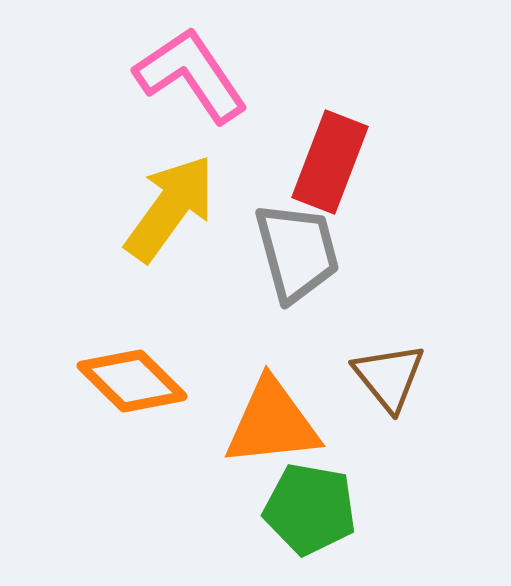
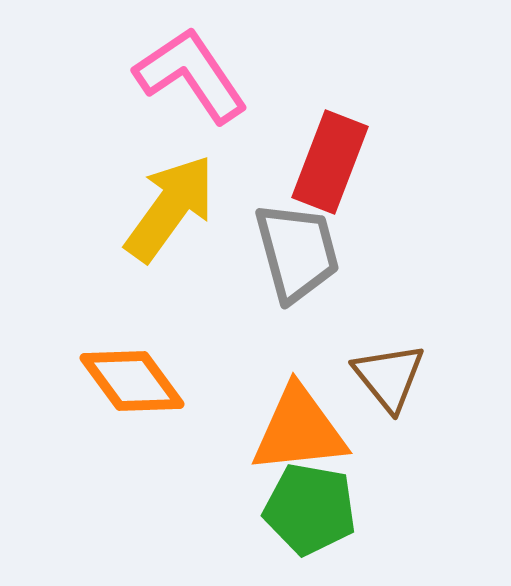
orange diamond: rotated 9 degrees clockwise
orange triangle: moved 27 px right, 7 px down
